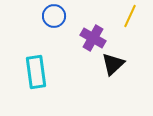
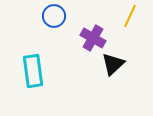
cyan rectangle: moved 3 px left, 1 px up
